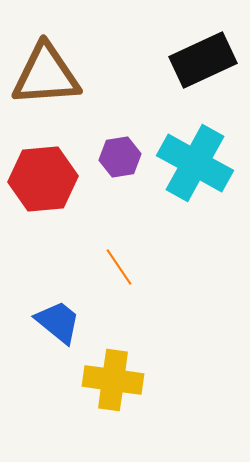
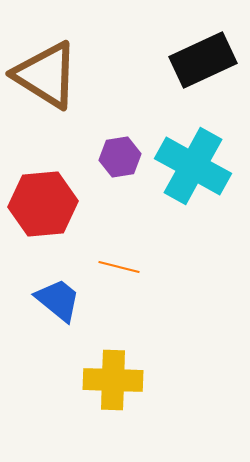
brown triangle: rotated 36 degrees clockwise
cyan cross: moved 2 px left, 3 px down
red hexagon: moved 25 px down
orange line: rotated 42 degrees counterclockwise
blue trapezoid: moved 22 px up
yellow cross: rotated 6 degrees counterclockwise
